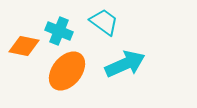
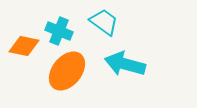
cyan arrow: rotated 141 degrees counterclockwise
